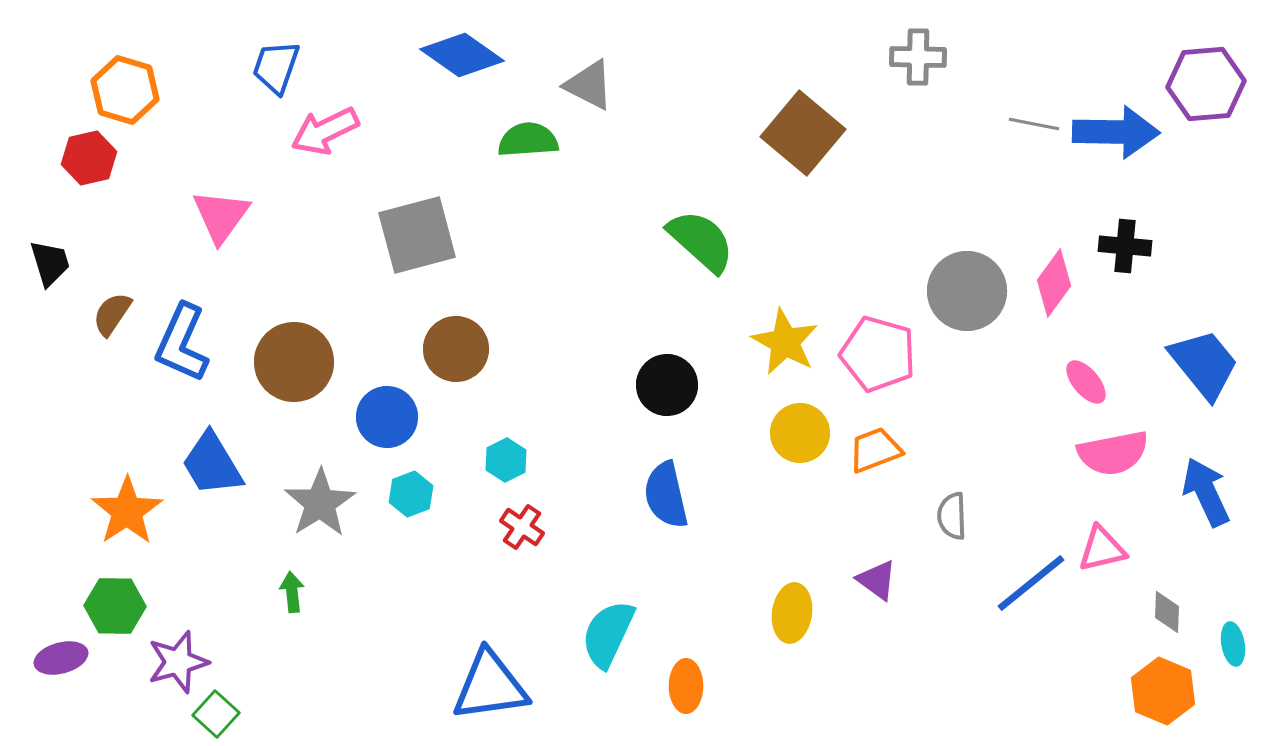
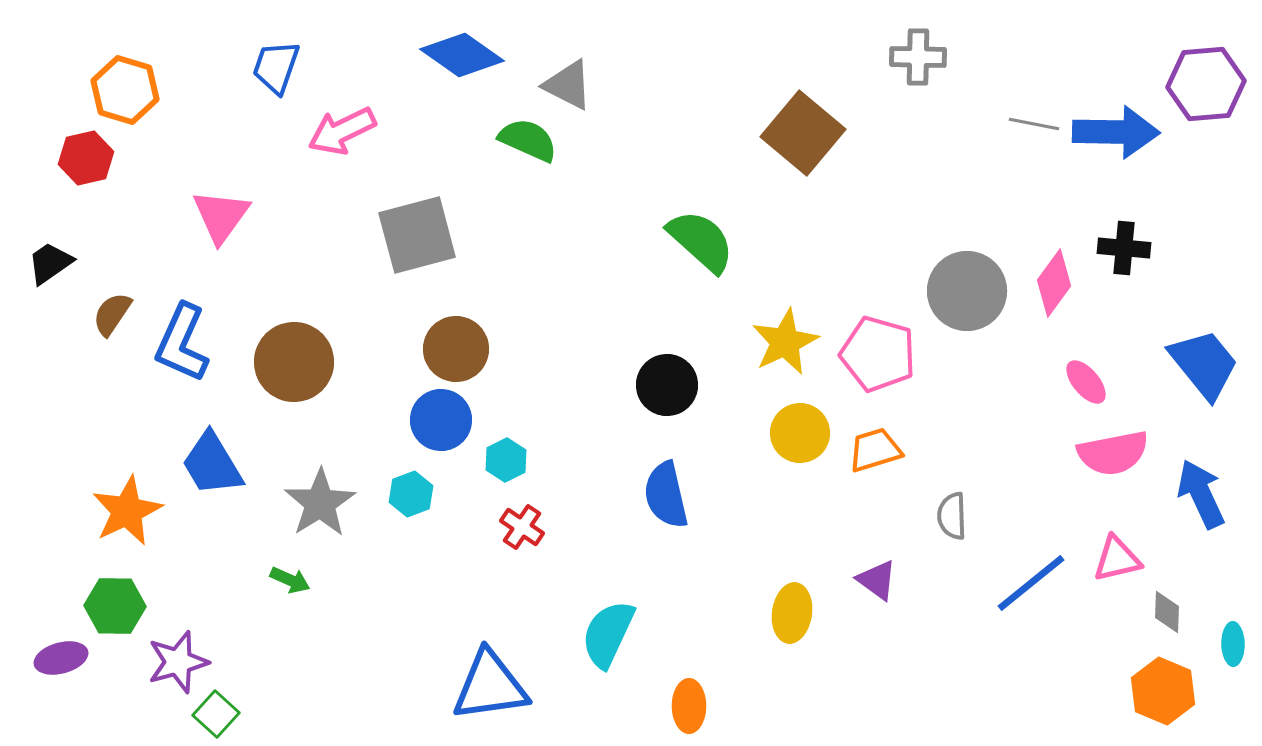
gray triangle at (589, 85): moved 21 px left
pink arrow at (325, 131): moved 17 px right
green semicircle at (528, 140): rotated 28 degrees clockwise
red hexagon at (89, 158): moved 3 px left
black cross at (1125, 246): moved 1 px left, 2 px down
black trapezoid at (50, 263): rotated 108 degrees counterclockwise
yellow star at (785, 342): rotated 18 degrees clockwise
blue circle at (387, 417): moved 54 px right, 3 px down
orange trapezoid at (875, 450): rotated 4 degrees clockwise
blue arrow at (1206, 492): moved 5 px left, 2 px down
orange star at (127, 511): rotated 8 degrees clockwise
pink triangle at (1102, 549): moved 15 px right, 10 px down
green arrow at (292, 592): moved 2 px left, 12 px up; rotated 120 degrees clockwise
cyan ellipse at (1233, 644): rotated 9 degrees clockwise
orange ellipse at (686, 686): moved 3 px right, 20 px down
